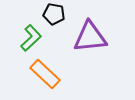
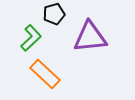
black pentagon: rotated 25 degrees counterclockwise
